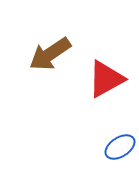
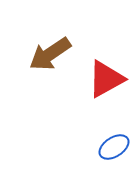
blue ellipse: moved 6 px left
